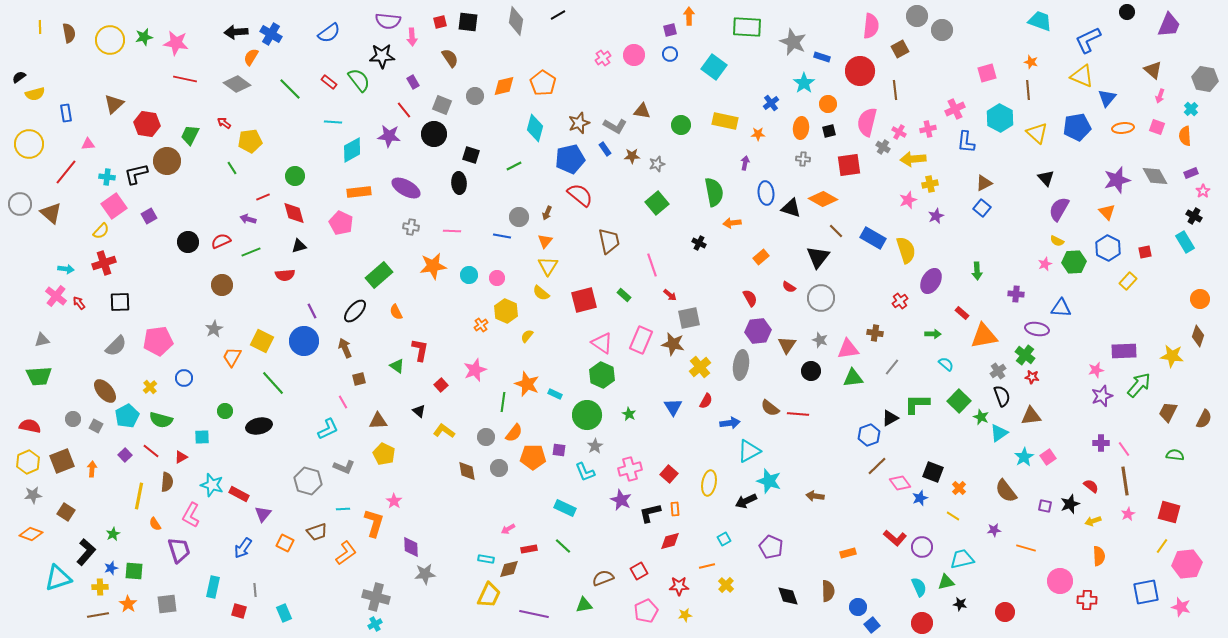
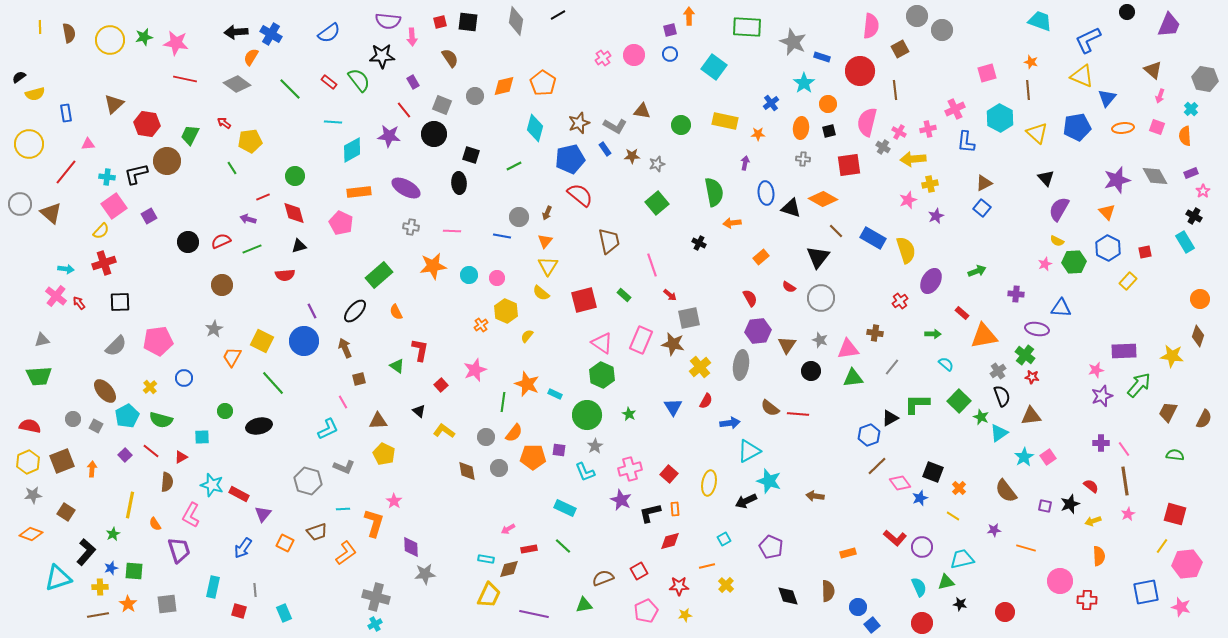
green line at (251, 252): moved 1 px right, 3 px up
green arrow at (977, 271): rotated 108 degrees counterclockwise
yellow line at (139, 496): moved 9 px left, 9 px down
red square at (1169, 512): moved 6 px right, 2 px down
